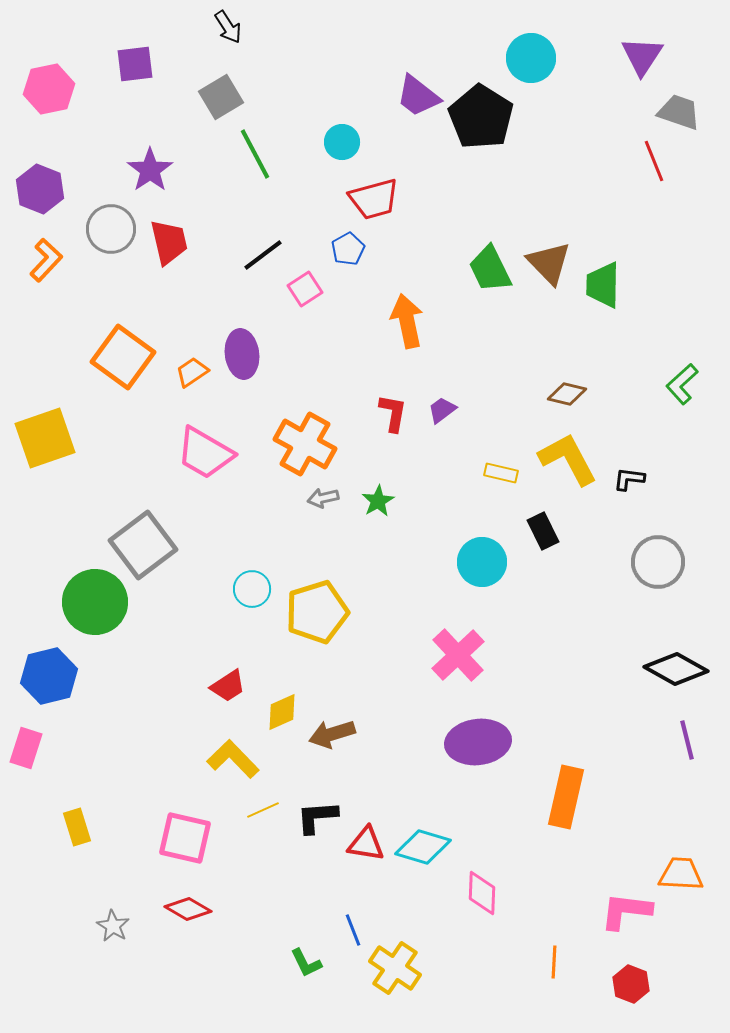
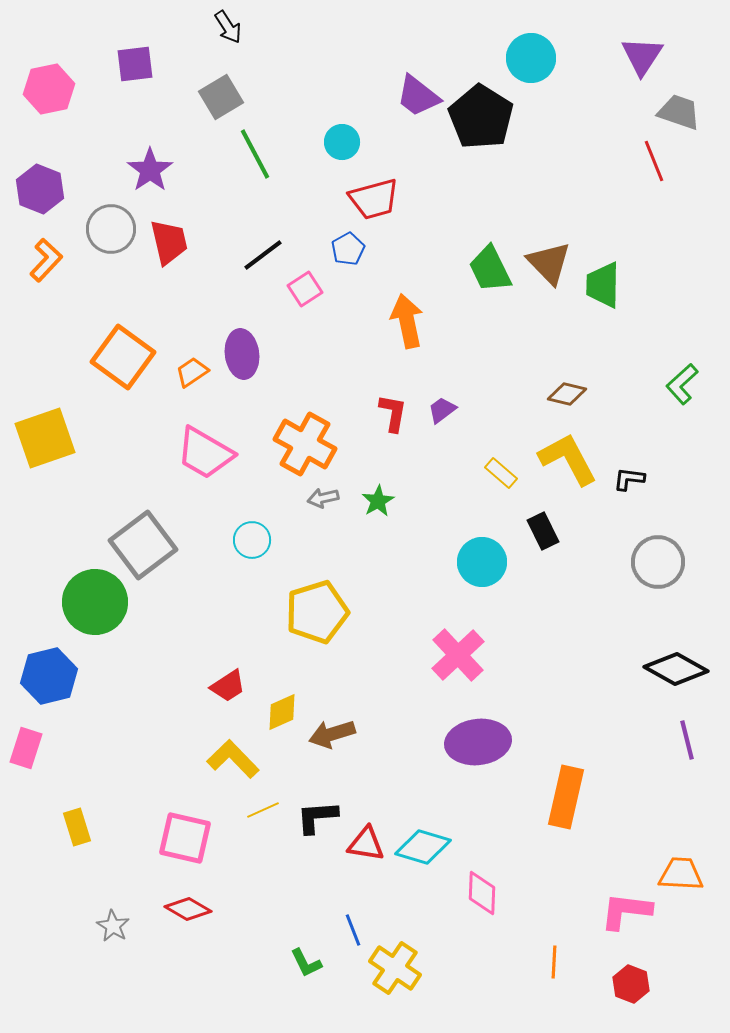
yellow rectangle at (501, 473): rotated 28 degrees clockwise
cyan circle at (252, 589): moved 49 px up
